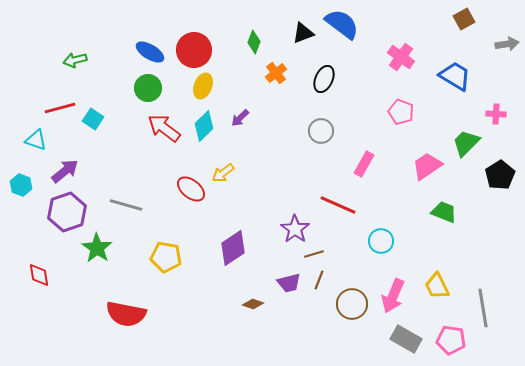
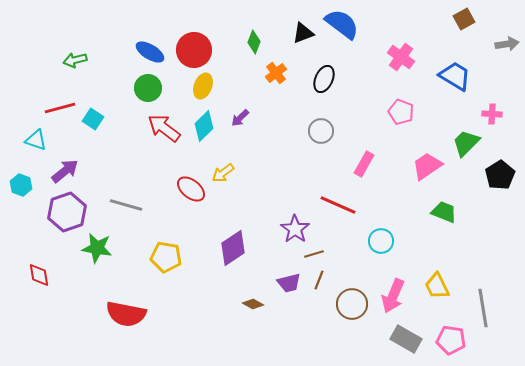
pink cross at (496, 114): moved 4 px left
green star at (97, 248): rotated 24 degrees counterclockwise
brown diamond at (253, 304): rotated 10 degrees clockwise
